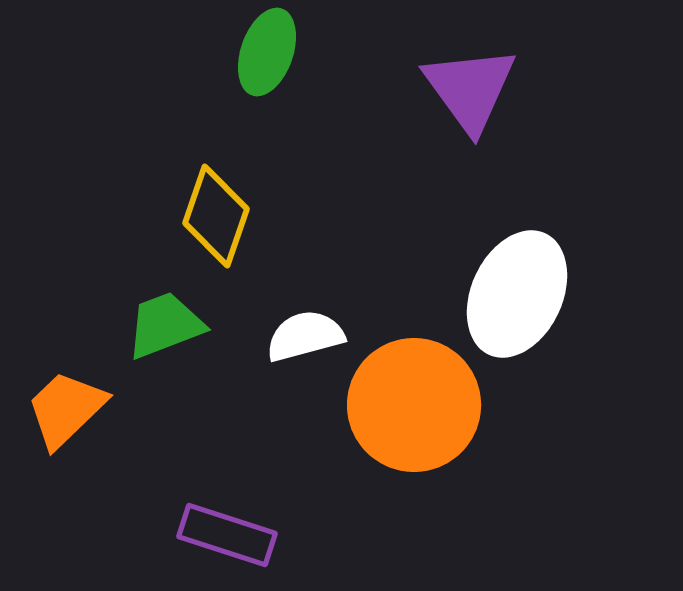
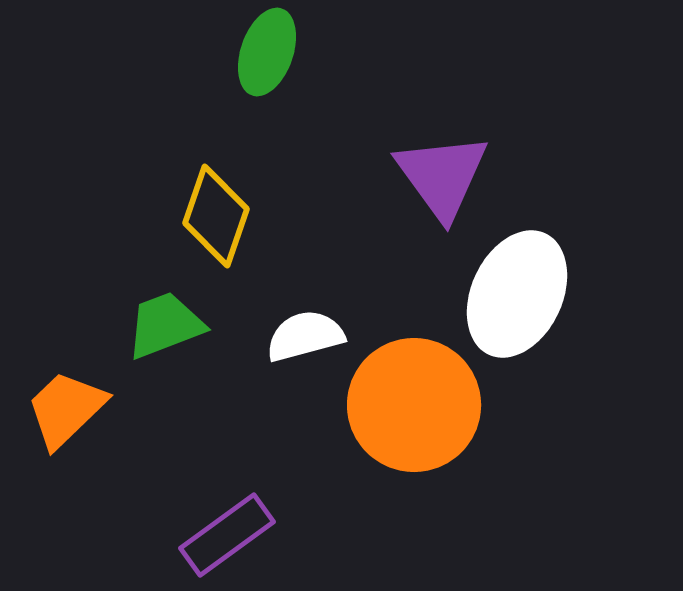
purple triangle: moved 28 px left, 87 px down
purple rectangle: rotated 54 degrees counterclockwise
